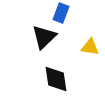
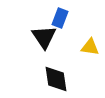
blue rectangle: moved 1 px left, 5 px down
black triangle: rotated 20 degrees counterclockwise
